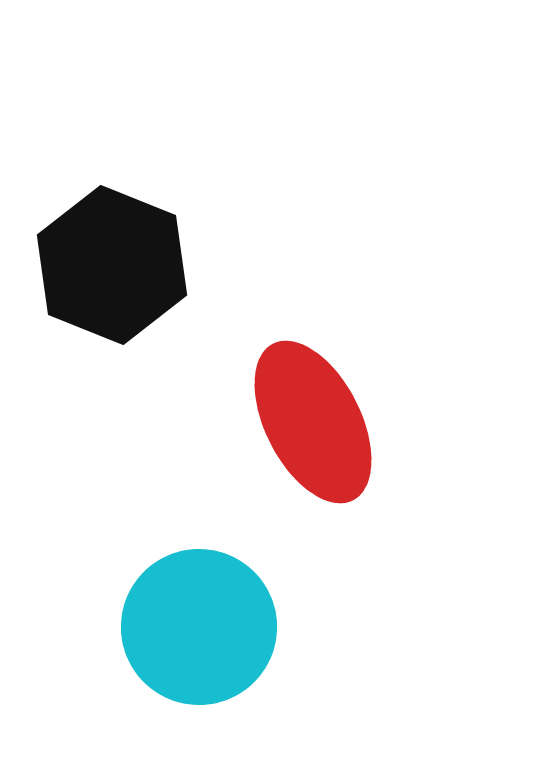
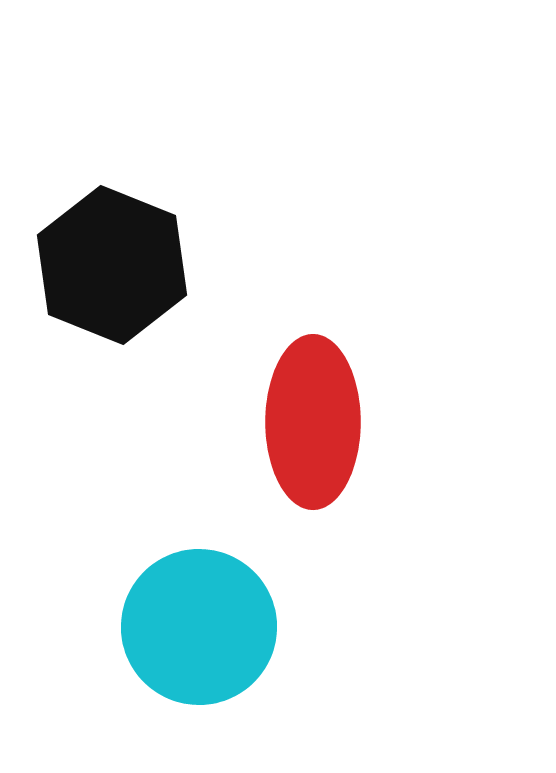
red ellipse: rotated 27 degrees clockwise
